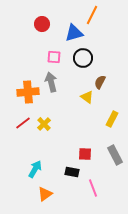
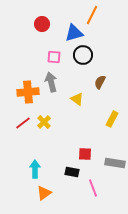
black circle: moved 3 px up
yellow triangle: moved 10 px left, 2 px down
yellow cross: moved 2 px up
gray rectangle: moved 8 px down; rotated 54 degrees counterclockwise
cyan arrow: rotated 30 degrees counterclockwise
orange triangle: moved 1 px left, 1 px up
